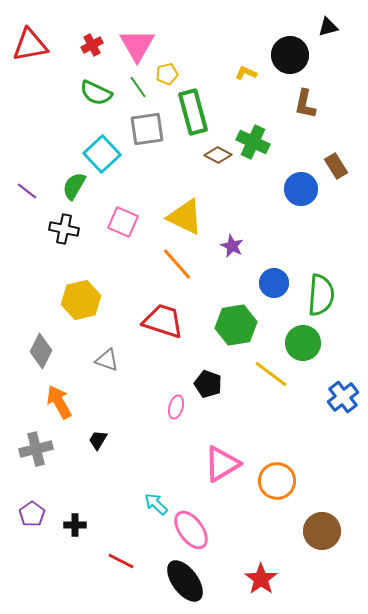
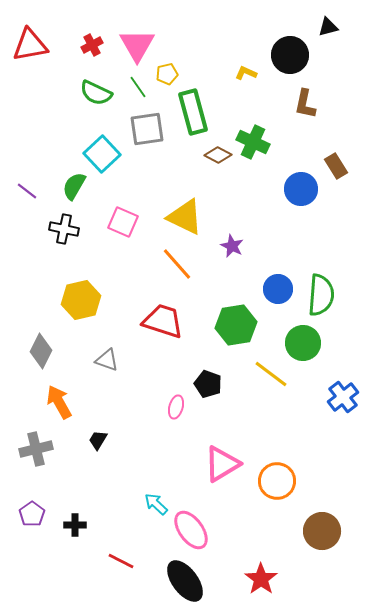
blue circle at (274, 283): moved 4 px right, 6 px down
